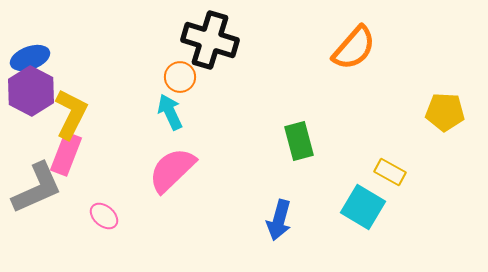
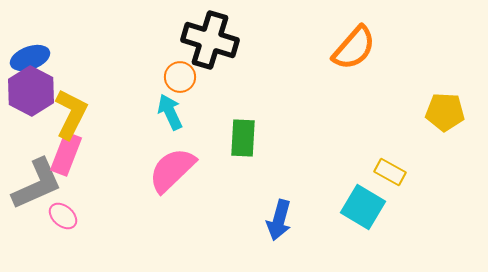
green rectangle: moved 56 px left, 3 px up; rotated 18 degrees clockwise
gray L-shape: moved 4 px up
pink ellipse: moved 41 px left
